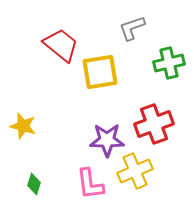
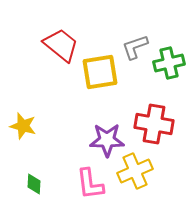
gray L-shape: moved 3 px right, 19 px down
red cross: rotated 30 degrees clockwise
green diamond: rotated 15 degrees counterclockwise
